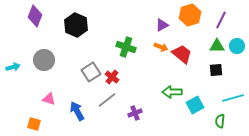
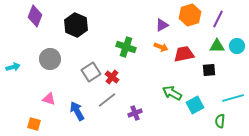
purple line: moved 3 px left, 1 px up
red trapezoid: moved 2 px right; rotated 50 degrees counterclockwise
gray circle: moved 6 px right, 1 px up
black square: moved 7 px left
green arrow: moved 1 px down; rotated 30 degrees clockwise
